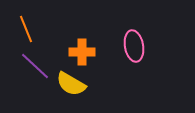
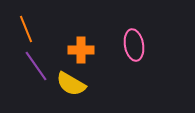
pink ellipse: moved 1 px up
orange cross: moved 1 px left, 2 px up
purple line: moved 1 px right; rotated 12 degrees clockwise
